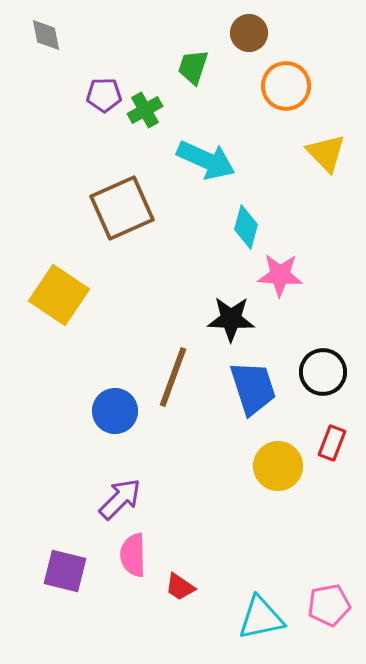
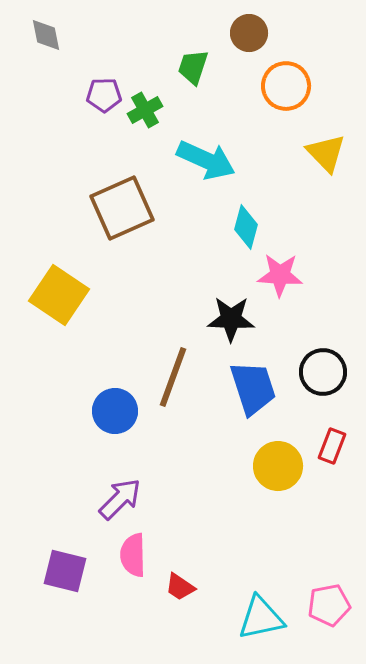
red rectangle: moved 3 px down
